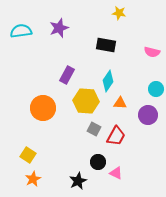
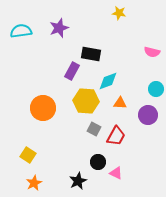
black rectangle: moved 15 px left, 9 px down
purple rectangle: moved 5 px right, 4 px up
cyan diamond: rotated 35 degrees clockwise
orange star: moved 1 px right, 4 px down
